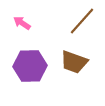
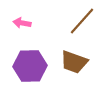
pink arrow: rotated 24 degrees counterclockwise
